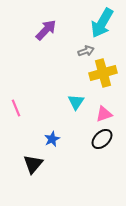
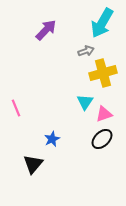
cyan triangle: moved 9 px right
